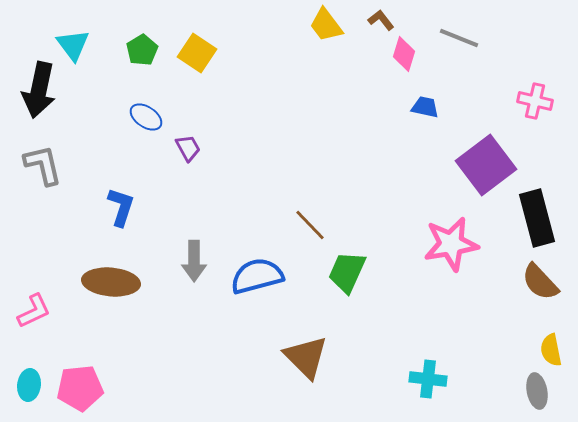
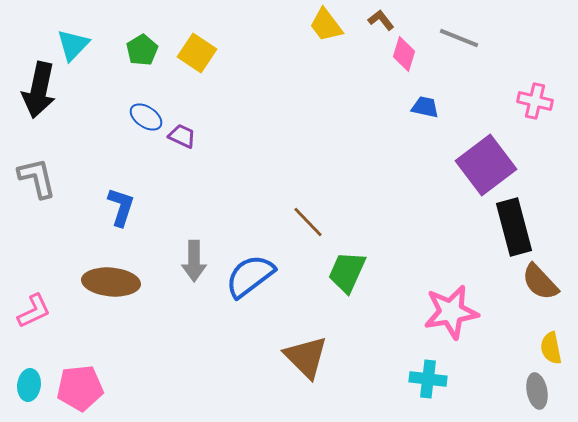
cyan triangle: rotated 21 degrees clockwise
purple trapezoid: moved 6 px left, 12 px up; rotated 36 degrees counterclockwise
gray L-shape: moved 6 px left, 13 px down
black rectangle: moved 23 px left, 9 px down
brown line: moved 2 px left, 3 px up
pink star: moved 68 px down
blue semicircle: moved 7 px left; rotated 22 degrees counterclockwise
yellow semicircle: moved 2 px up
